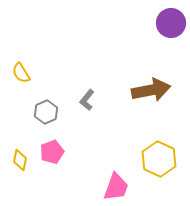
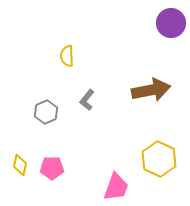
yellow semicircle: moved 46 px right, 17 px up; rotated 30 degrees clockwise
pink pentagon: moved 16 px down; rotated 20 degrees clockwise
yellow diamond: moved 5 px down
